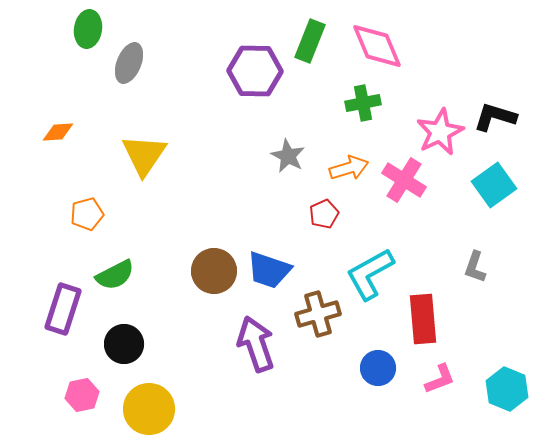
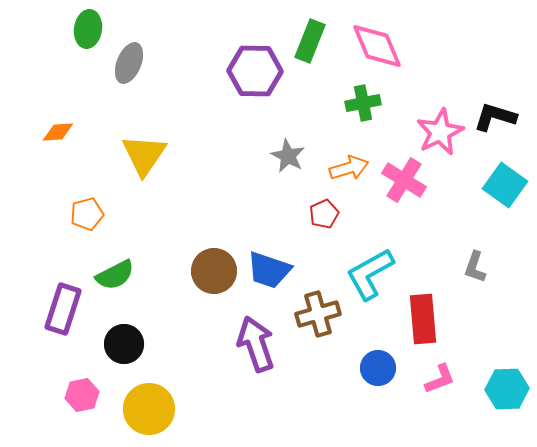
cyan square: moved 11 px right; rotated 18 degrees counterclockwise
cyan hexagon: rotated 24 degrees counterclockwise
